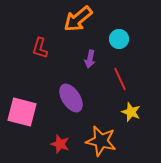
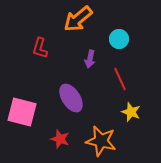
red star: moved 5 px up
